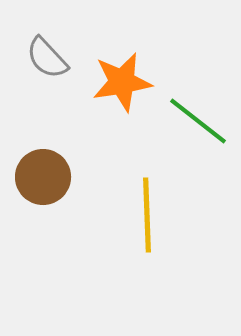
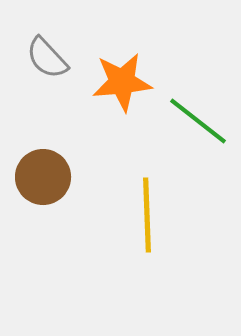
orange star: rotated 4 degrees clockwise
